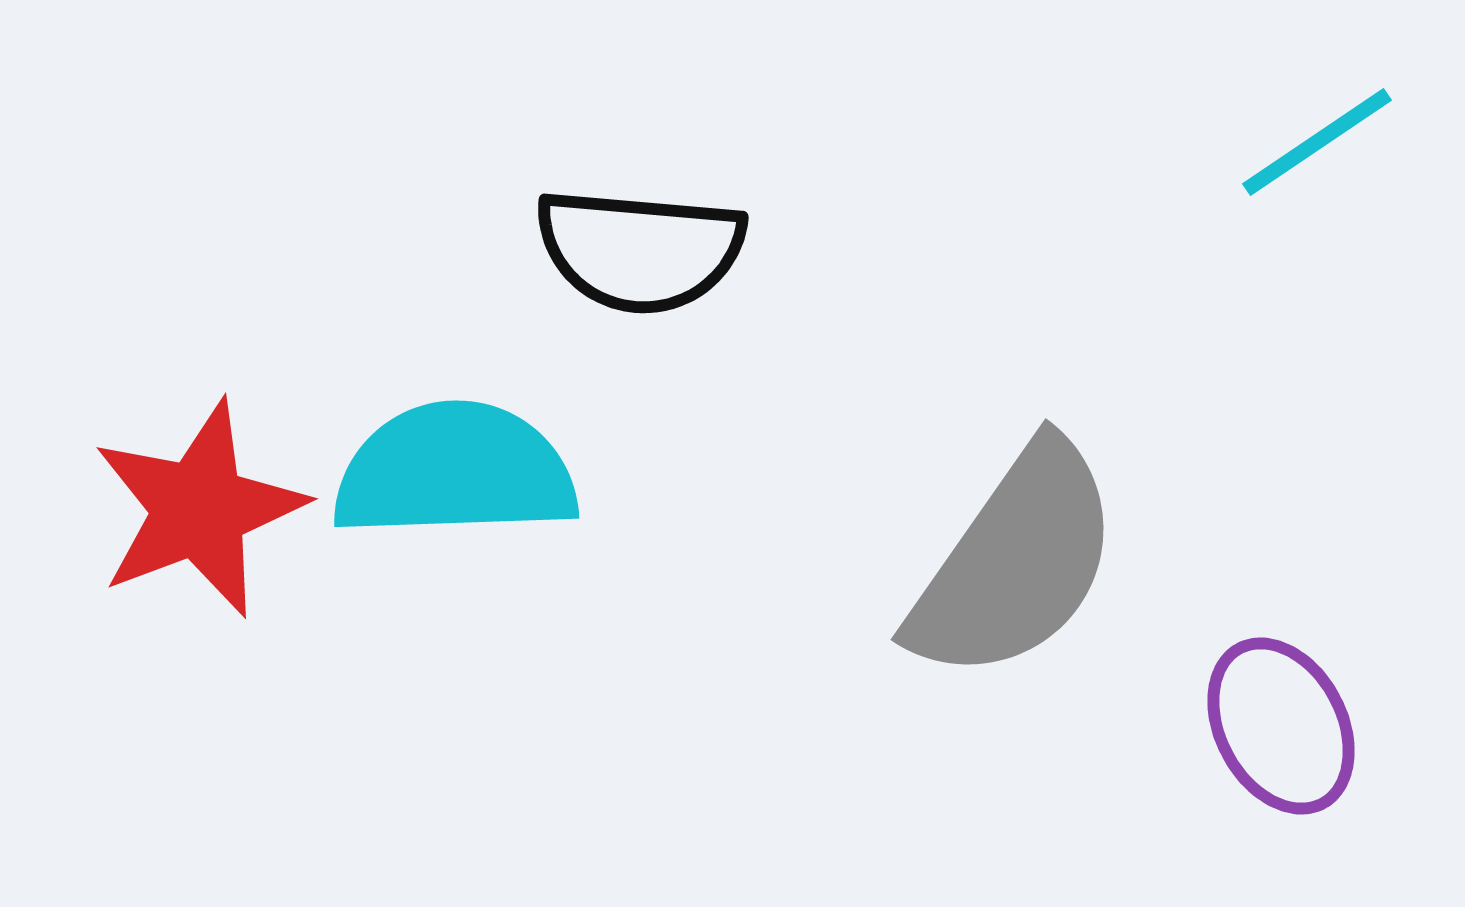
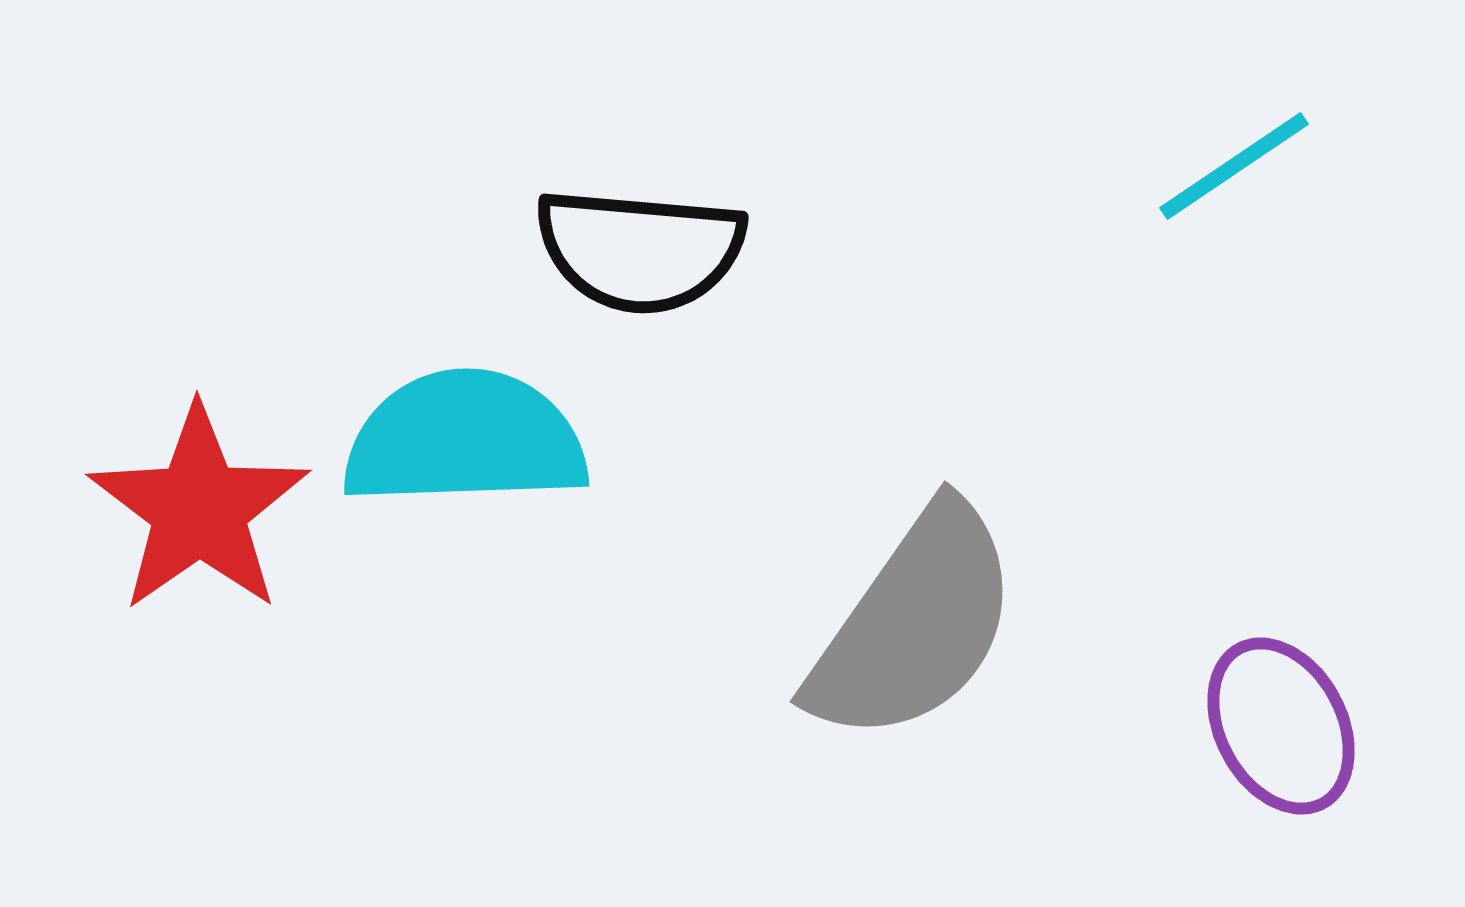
cyan line: moved 83 px left, 24 px down
cyan semicircle: moved 10 px right, 32 px up
red star: rotated 14 degrees counterclockwise
gray semicircle: moved 101 px left, 62 px down
